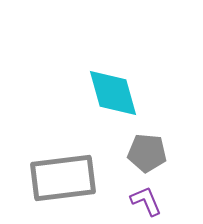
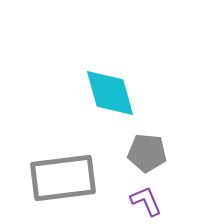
cyan diamond: moved 3 px left
